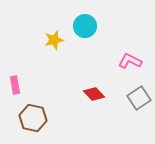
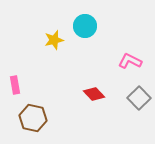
gray square: rotated 10 degrees counterclockwise
